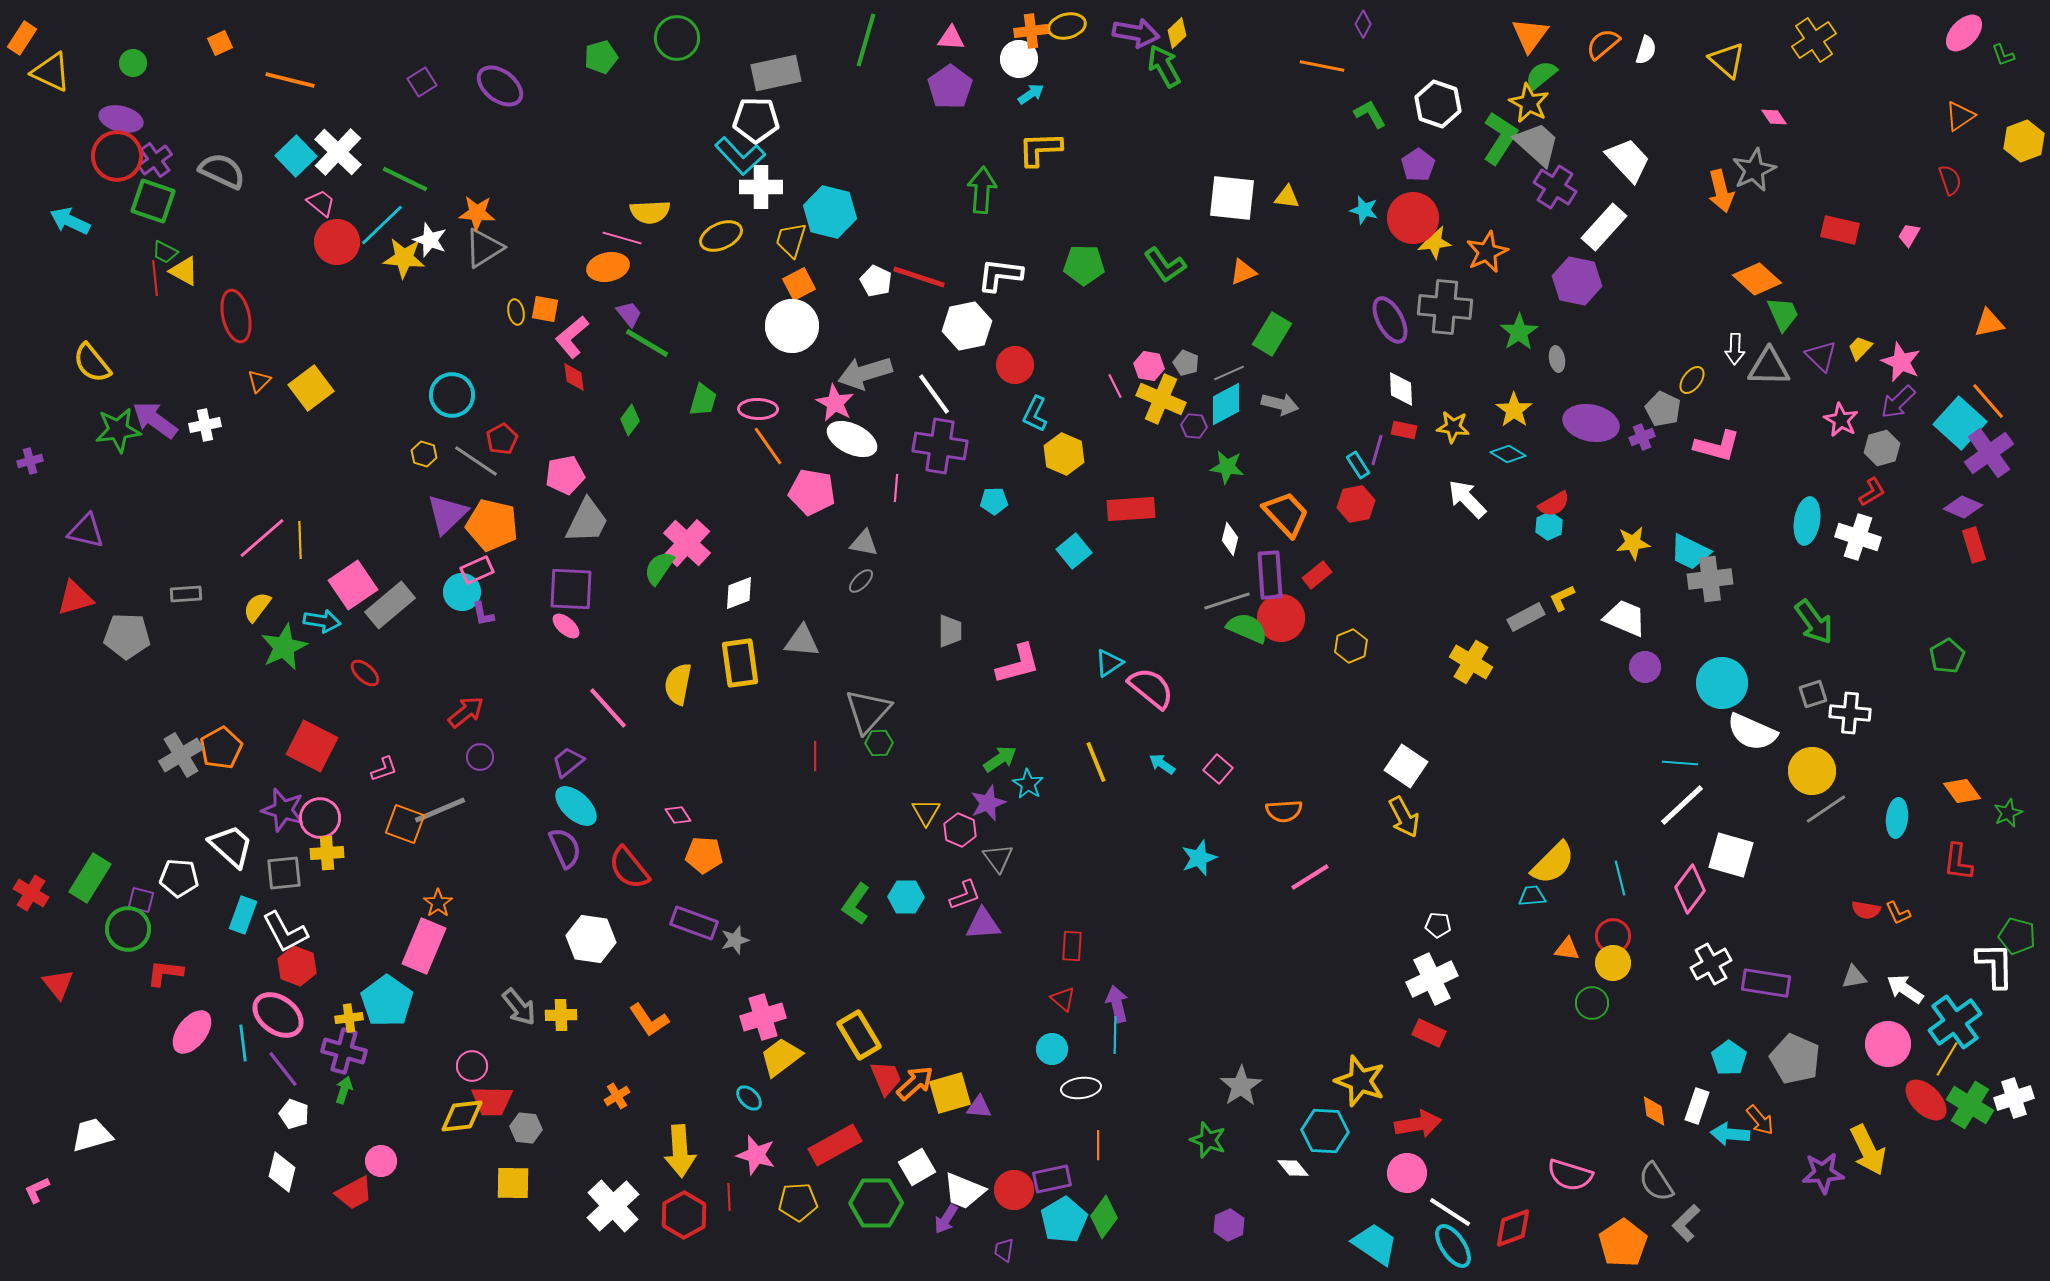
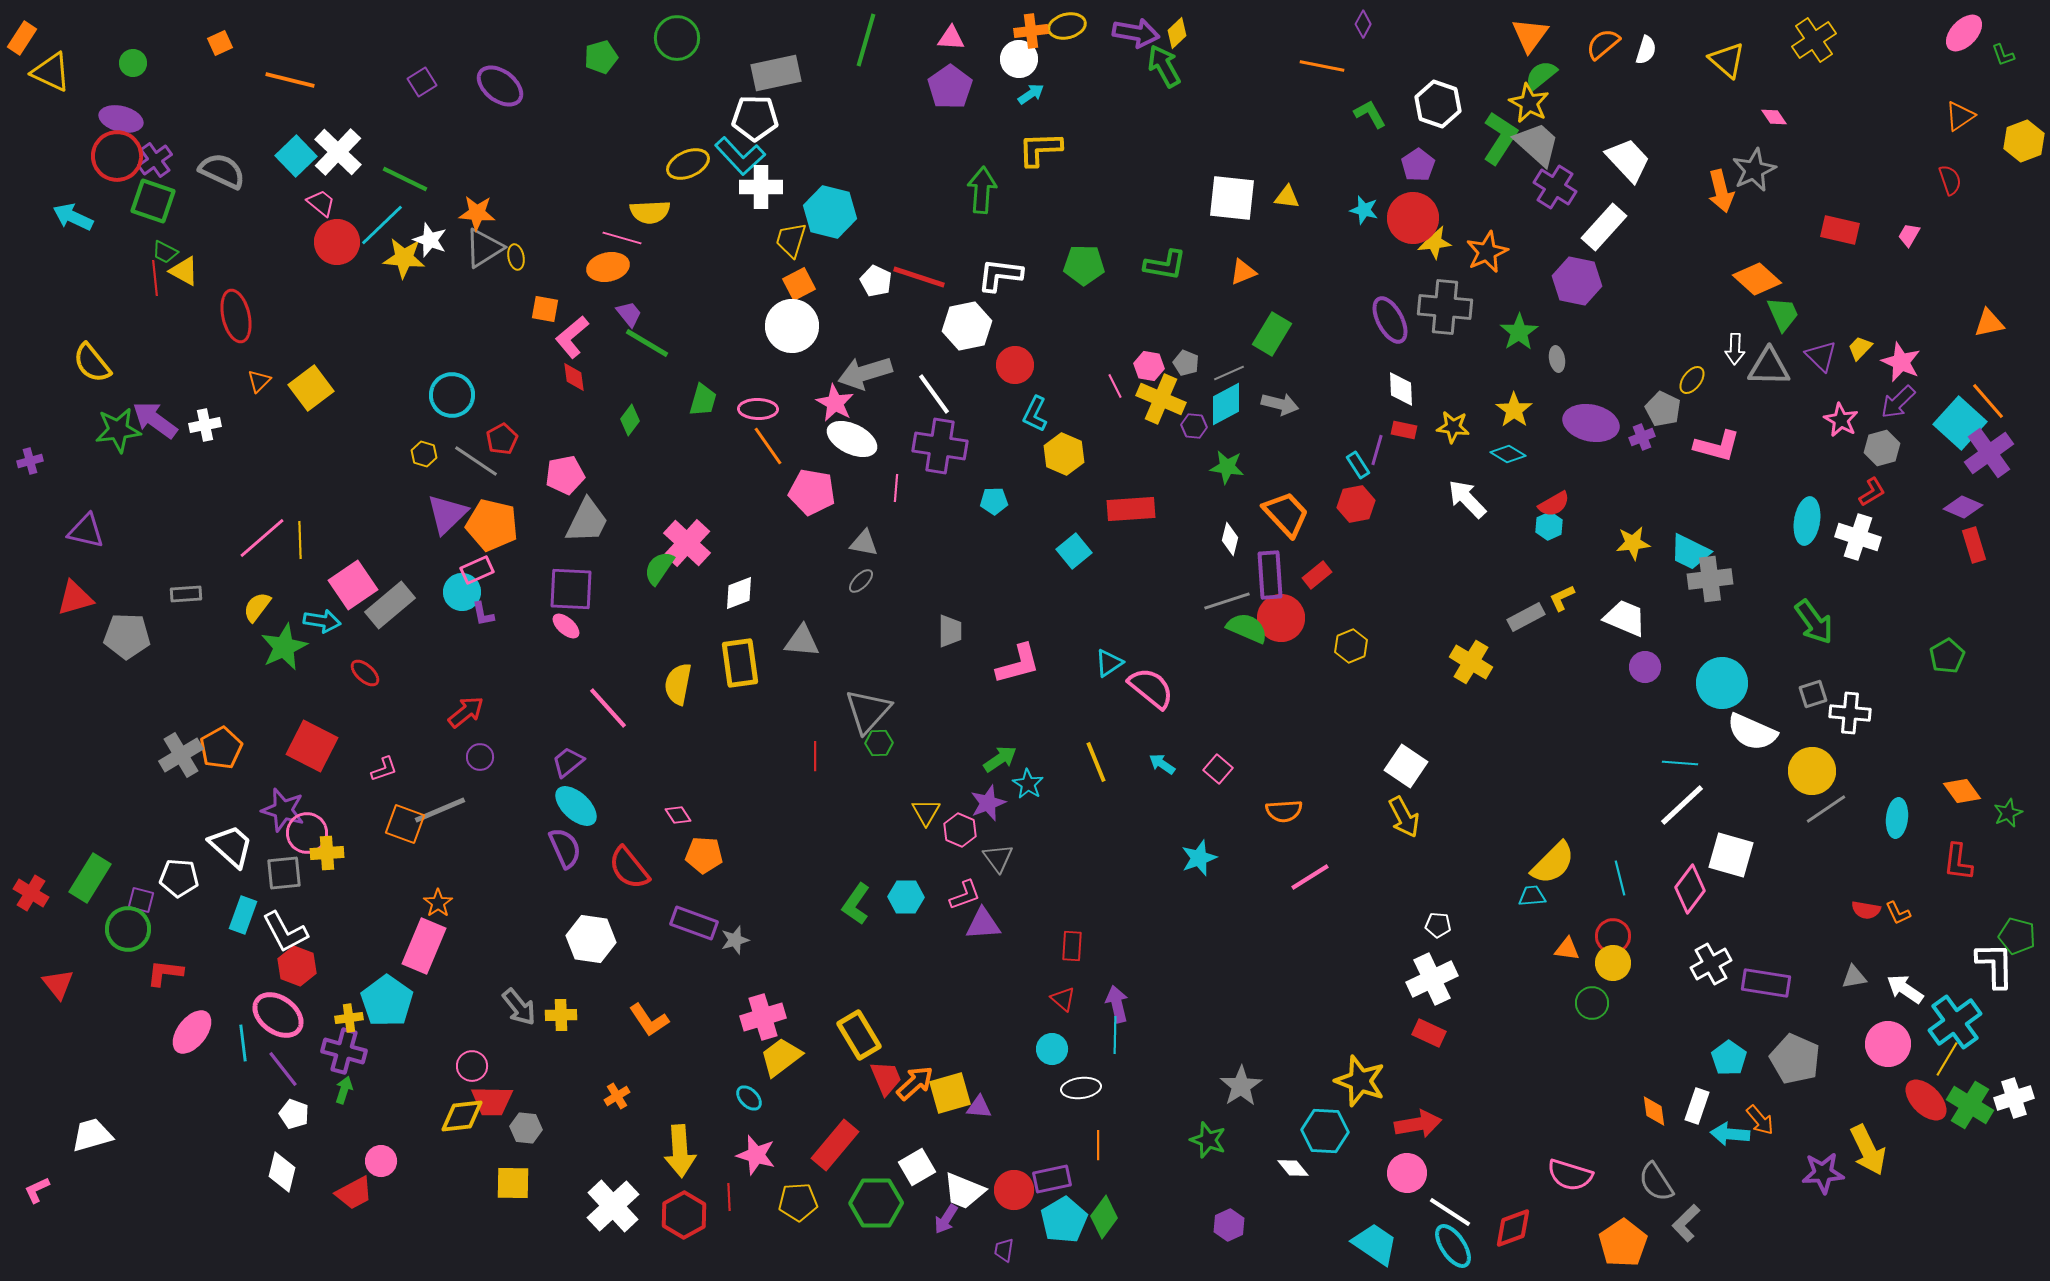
white pentagon at (756, 120): moved 1 px left, 2 px up
cyan arrow at (70, 221): moved 3 px right, 4 px up
yellow ellipse at (721, 236): moved 33 px left, 72 px up
green L-shape at (1165, 265): rotated 45 degrees counterclockwise
yellow ellipse at (516, 312): moved 55 px up
pink circle at (320, 818): moved 13 px left, 15 px down
red rectangle at (835, 1145): rotated 21 degrees counterclockwise
